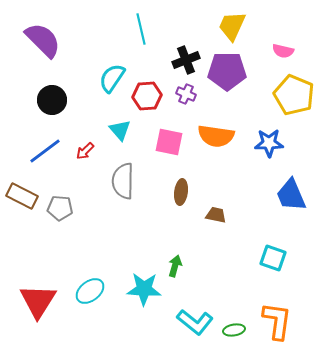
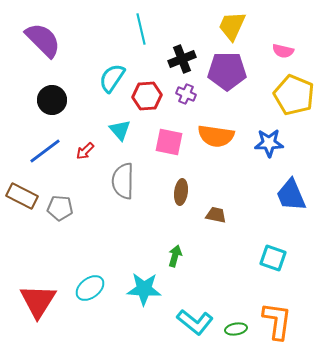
black cross: moved 4 px left, 1 px up
green arrow: moved 10 px up
cyan ellipse: moved 3 px up
green ellipse: moved 2 px right, 1 px up
